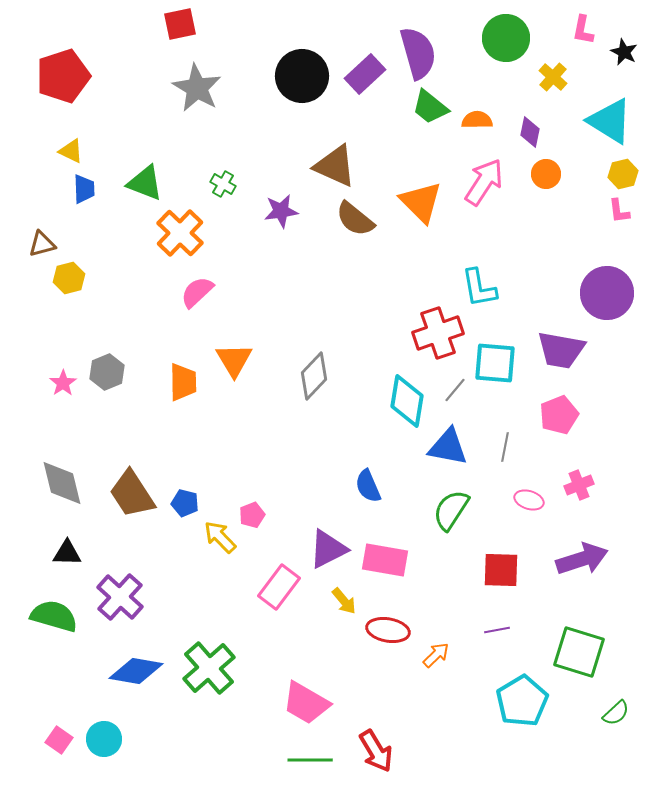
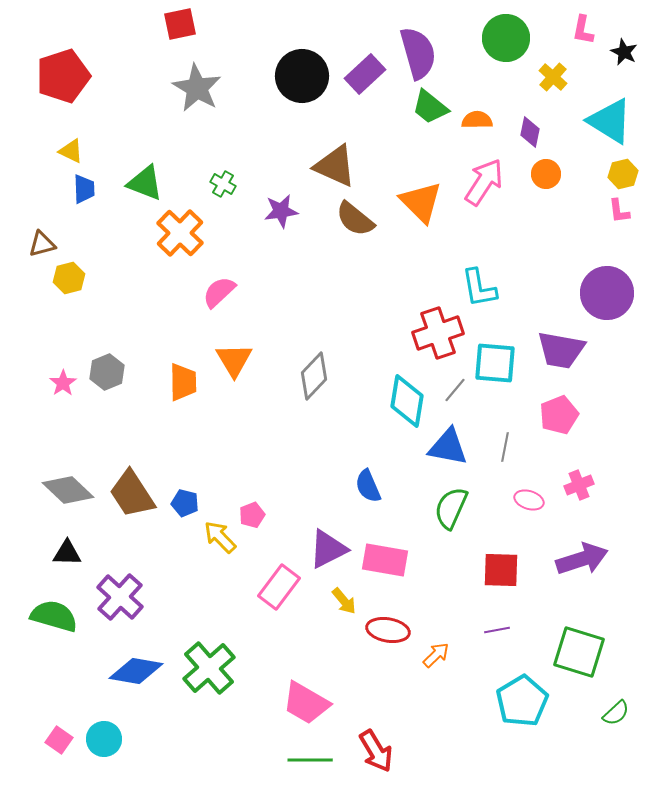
pink semicircle at (197, 292): moved 22 px right
gray diamond at (62, 483): moved 6 px right, 7 px down; rotated 33 degrees counterclockwise
green semicircle at (451, 510): moved 2 px up; rotated 9 degrees counterclockwise
